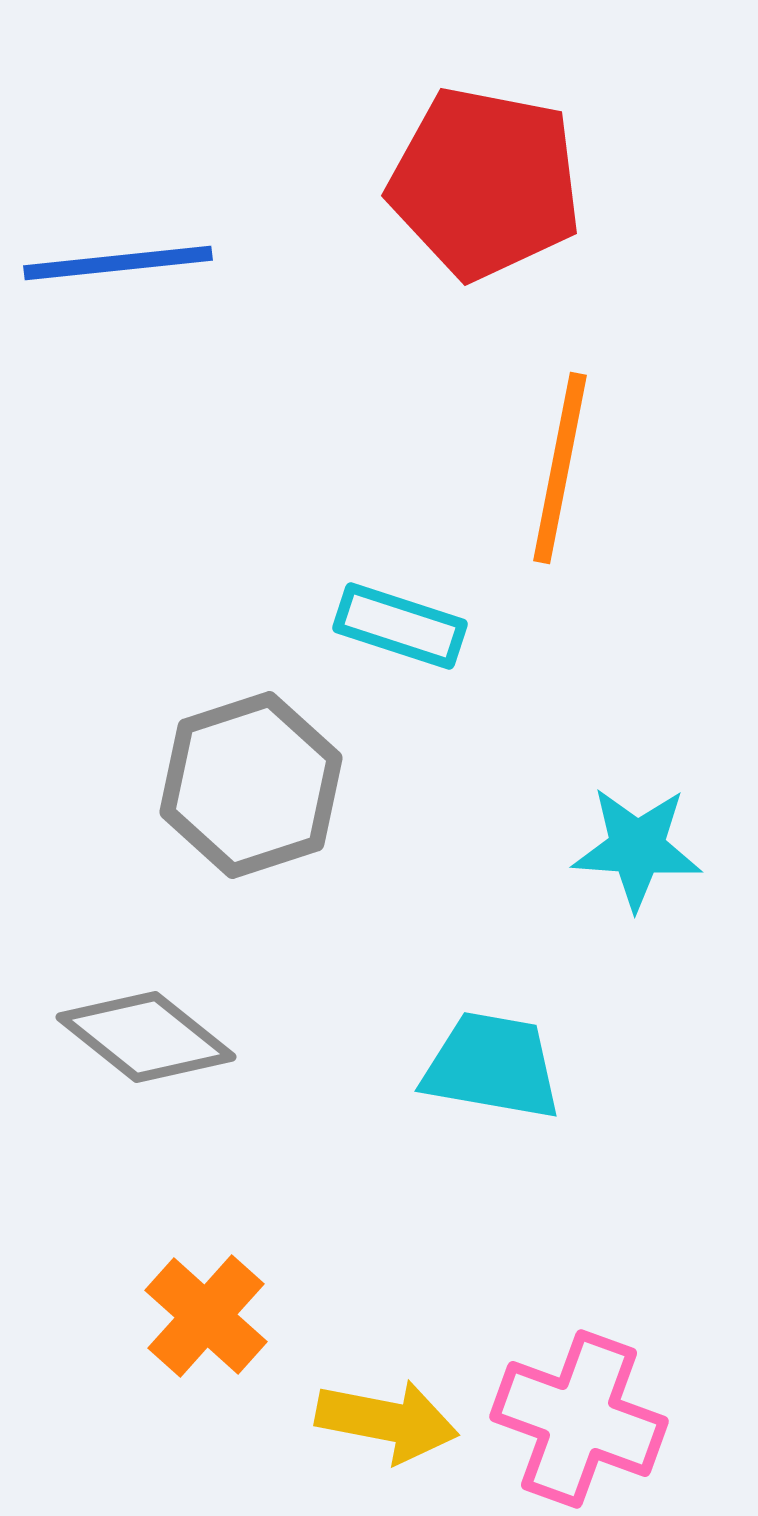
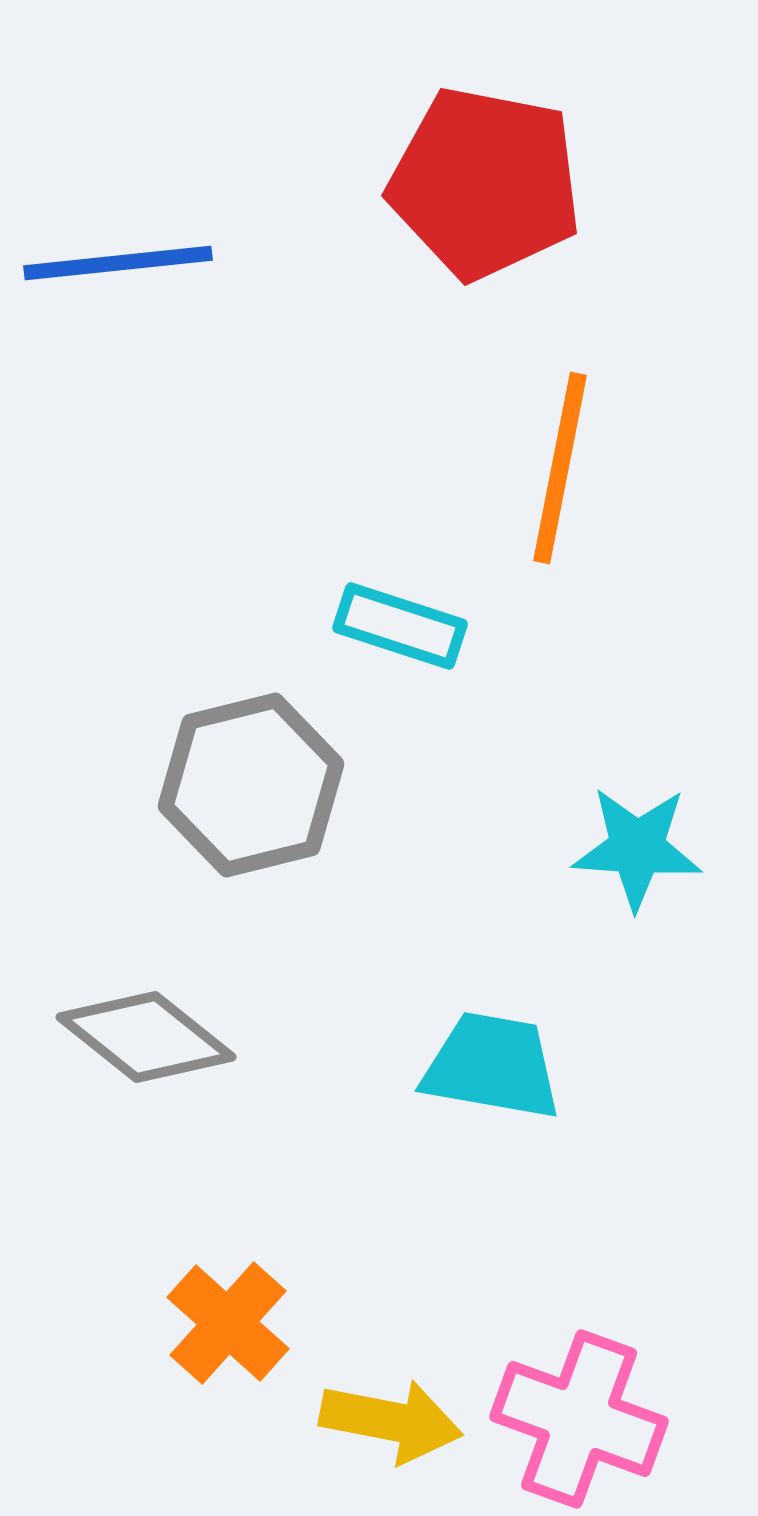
gray hexagon: rotated 4 degrees clockwise
orange cross: moved 22 px right, 7 px down
yellow arrow: moved 4 px right
